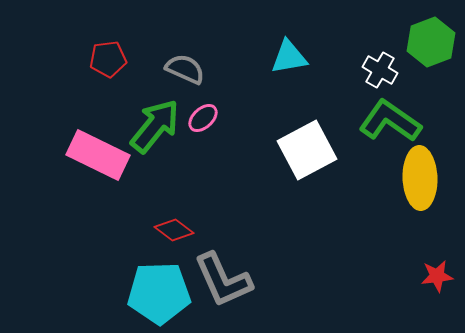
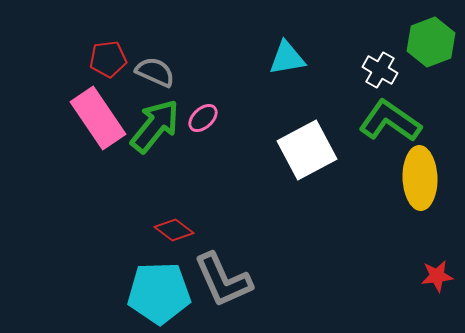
cyan triangle: moved 2 px left, 1 px down
gray semicircle: moved 30 px left, 3 px down
pink rectangle: moved 37 px up; rotated 30 degrees clockwise
